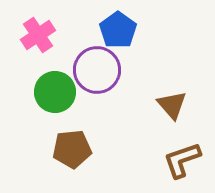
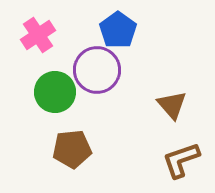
brown L-shape: moved 1 px left
